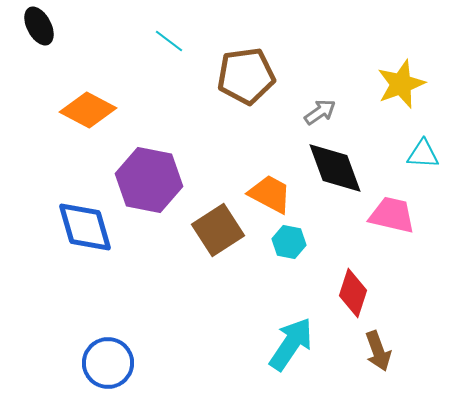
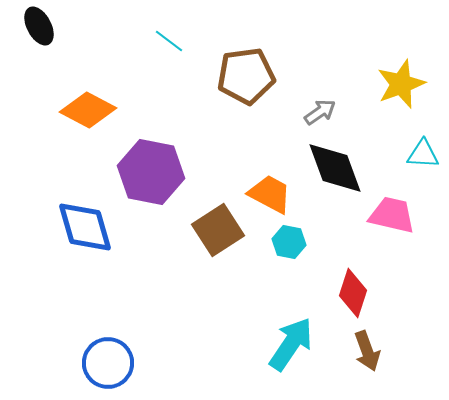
purple hexagon: moved 2 px right, 8 px up
brown arrow: moved 11 px left
